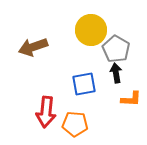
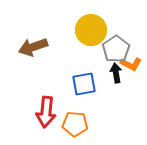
gray pentagon: rotated 8 degrees clockwise
orange L-shape: moved 35 px up; rotated 25 degrees clockwise
